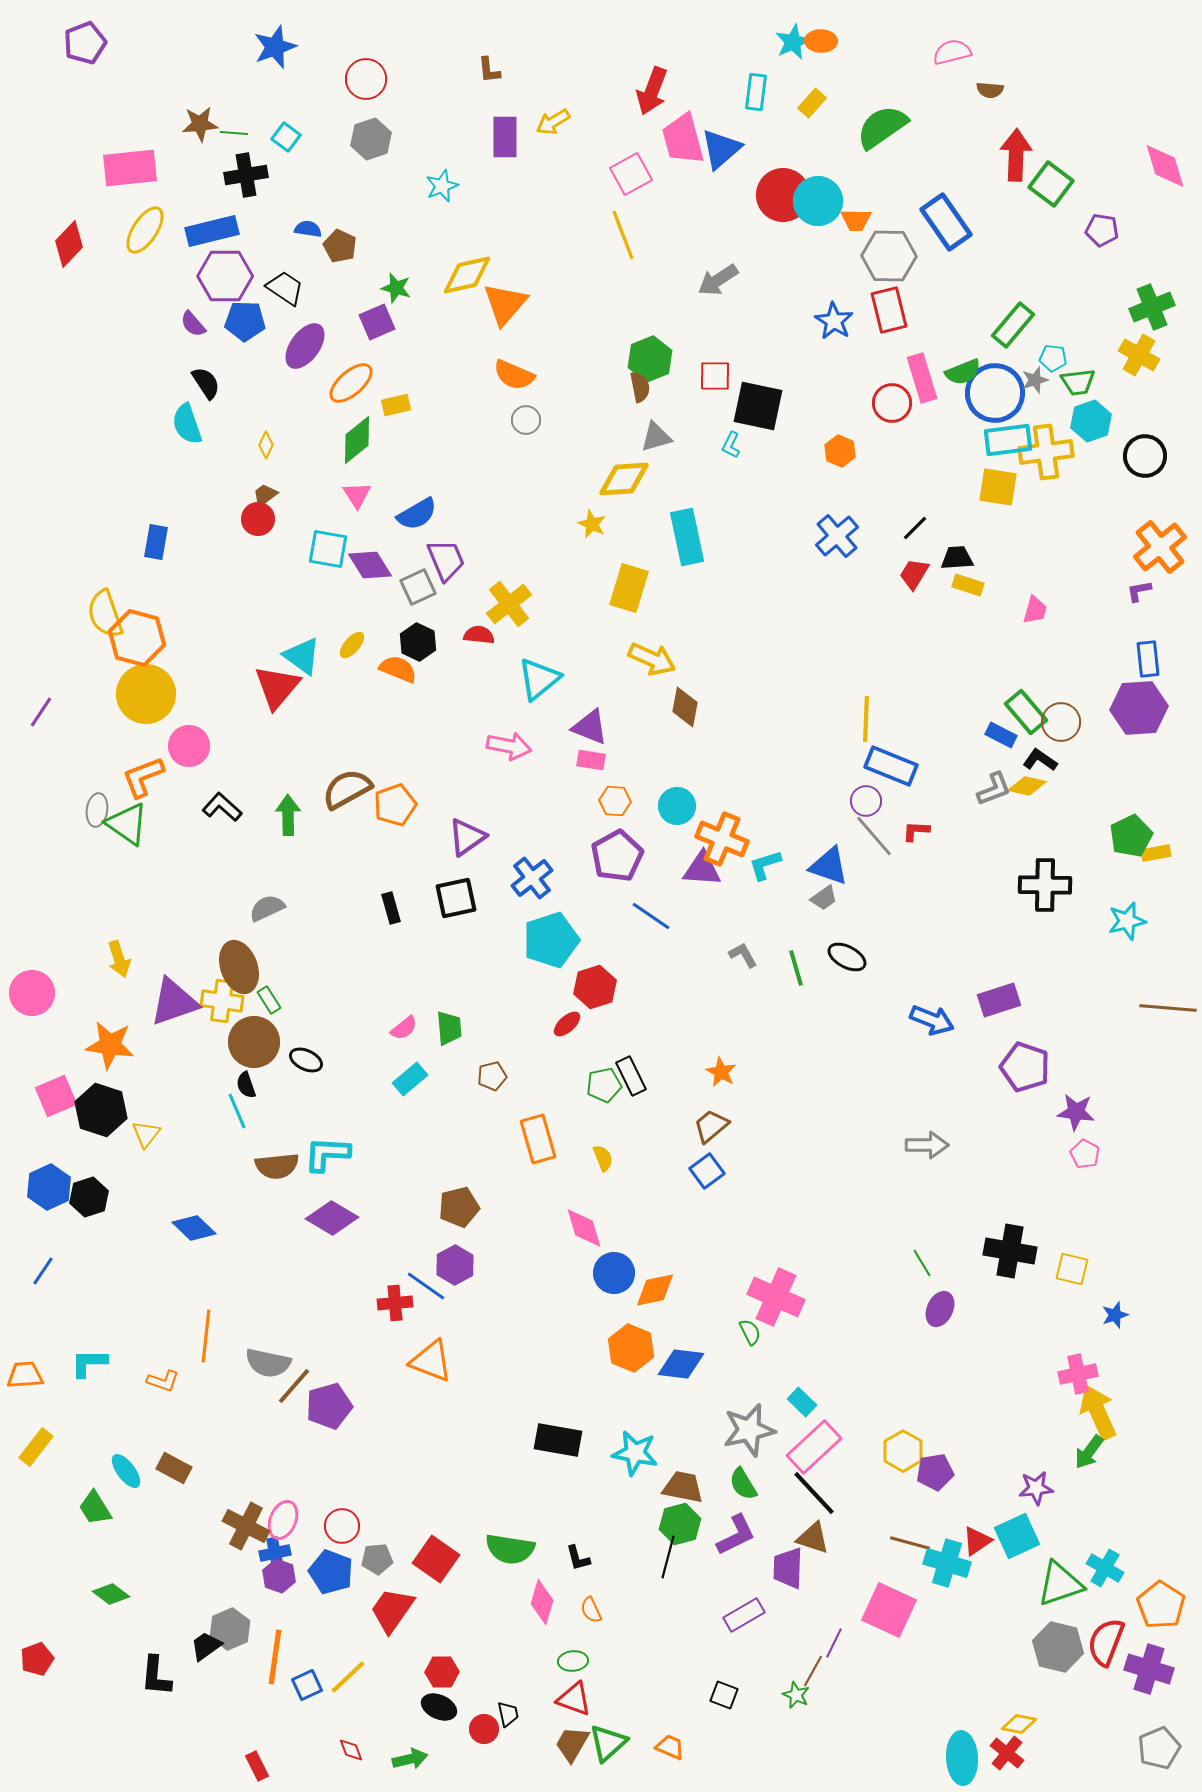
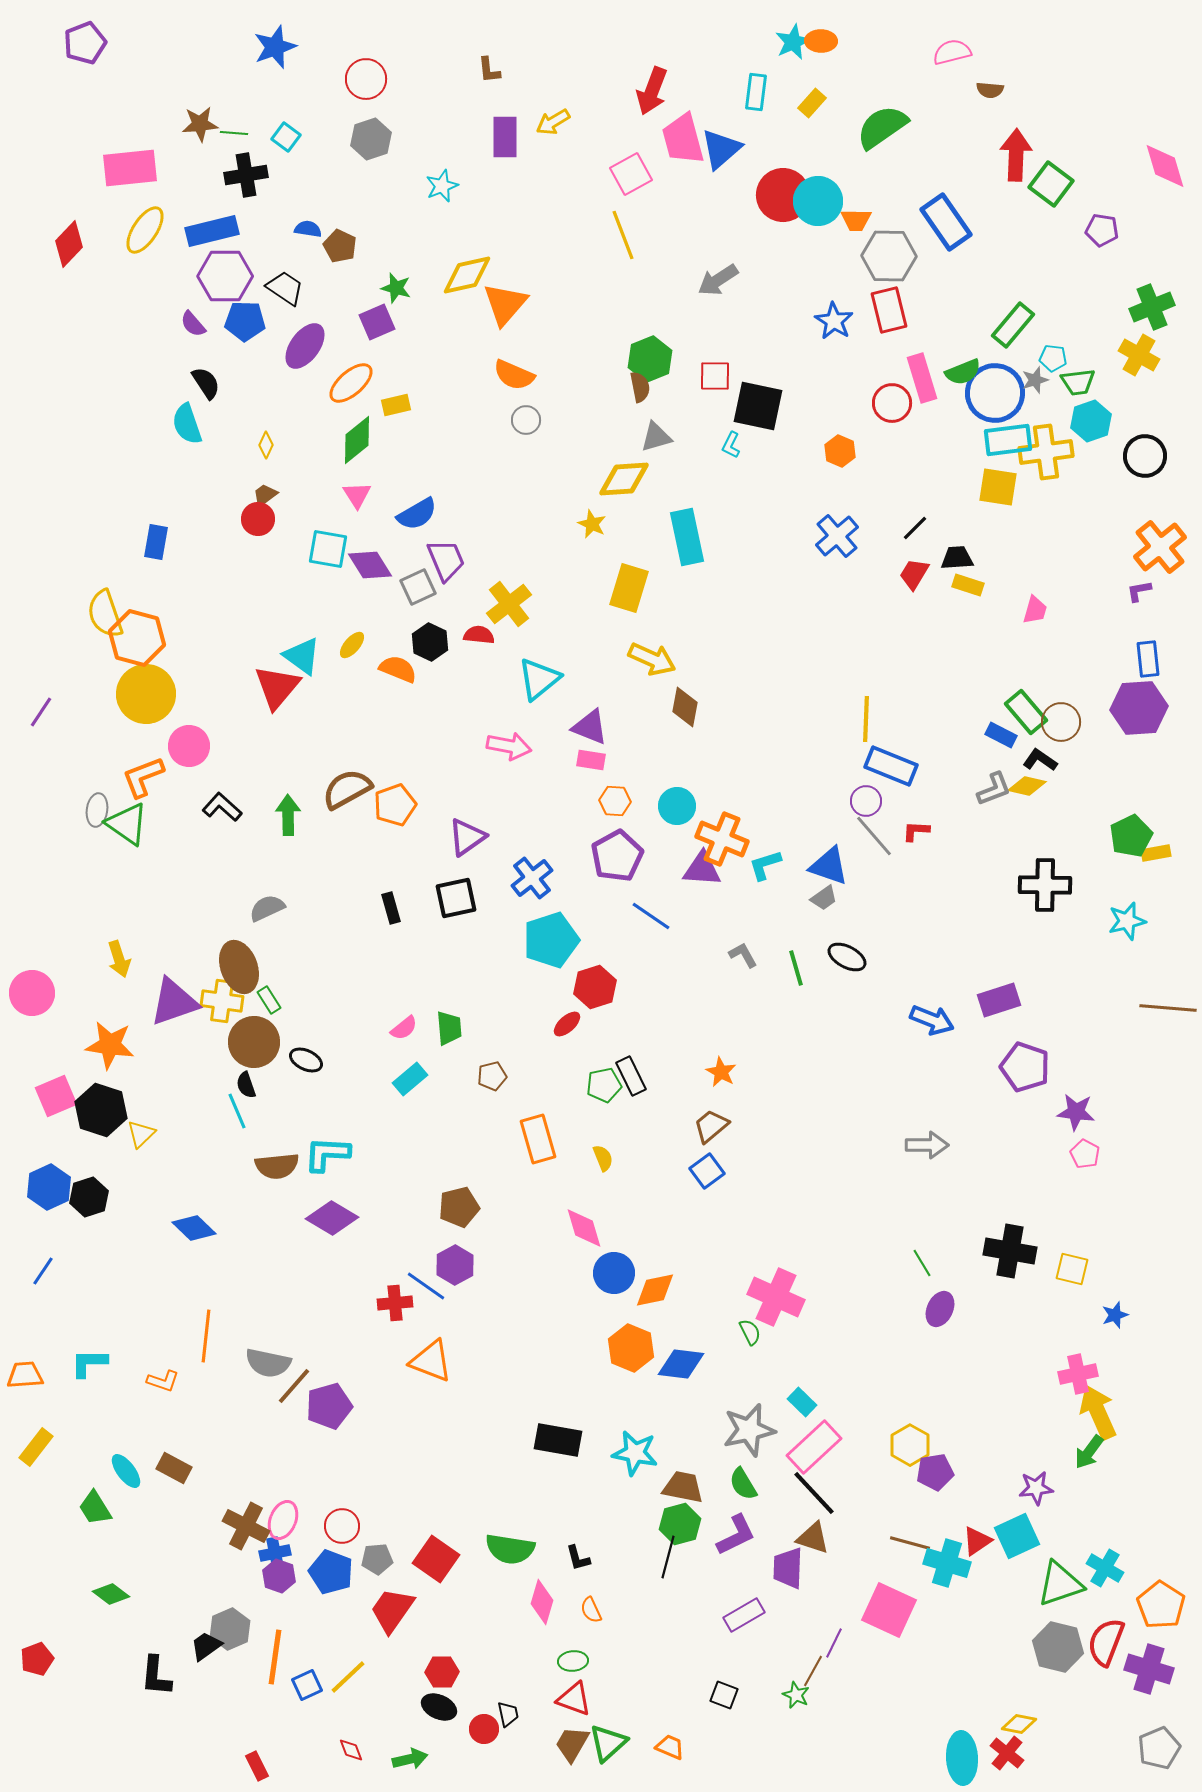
black hexagon at (418, 642): moved 12 px right
yellow triangle at (146, 1134): moved 5 px left; rotated 8 degrees clockwise
yellow hexagon at (903, 1451): moved 7 px right, 6 px up
